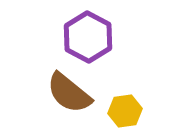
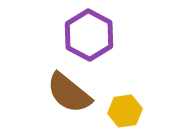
purple hexagon: moved 1 px right, 2 px up
